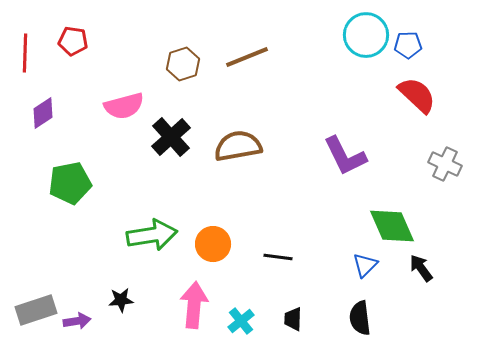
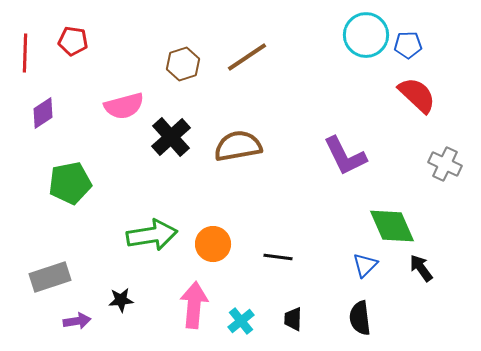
brown line: rotated 12 degrees counterclockwise
gray rectangle: moved 14 px right, 33 px up
